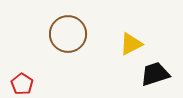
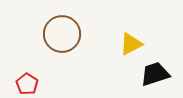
brown circle: moved 6 px left
red pentagon: moved 5 px right
